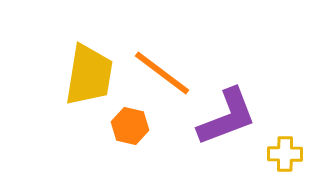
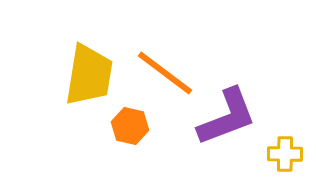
orange line: moved 3 px right
